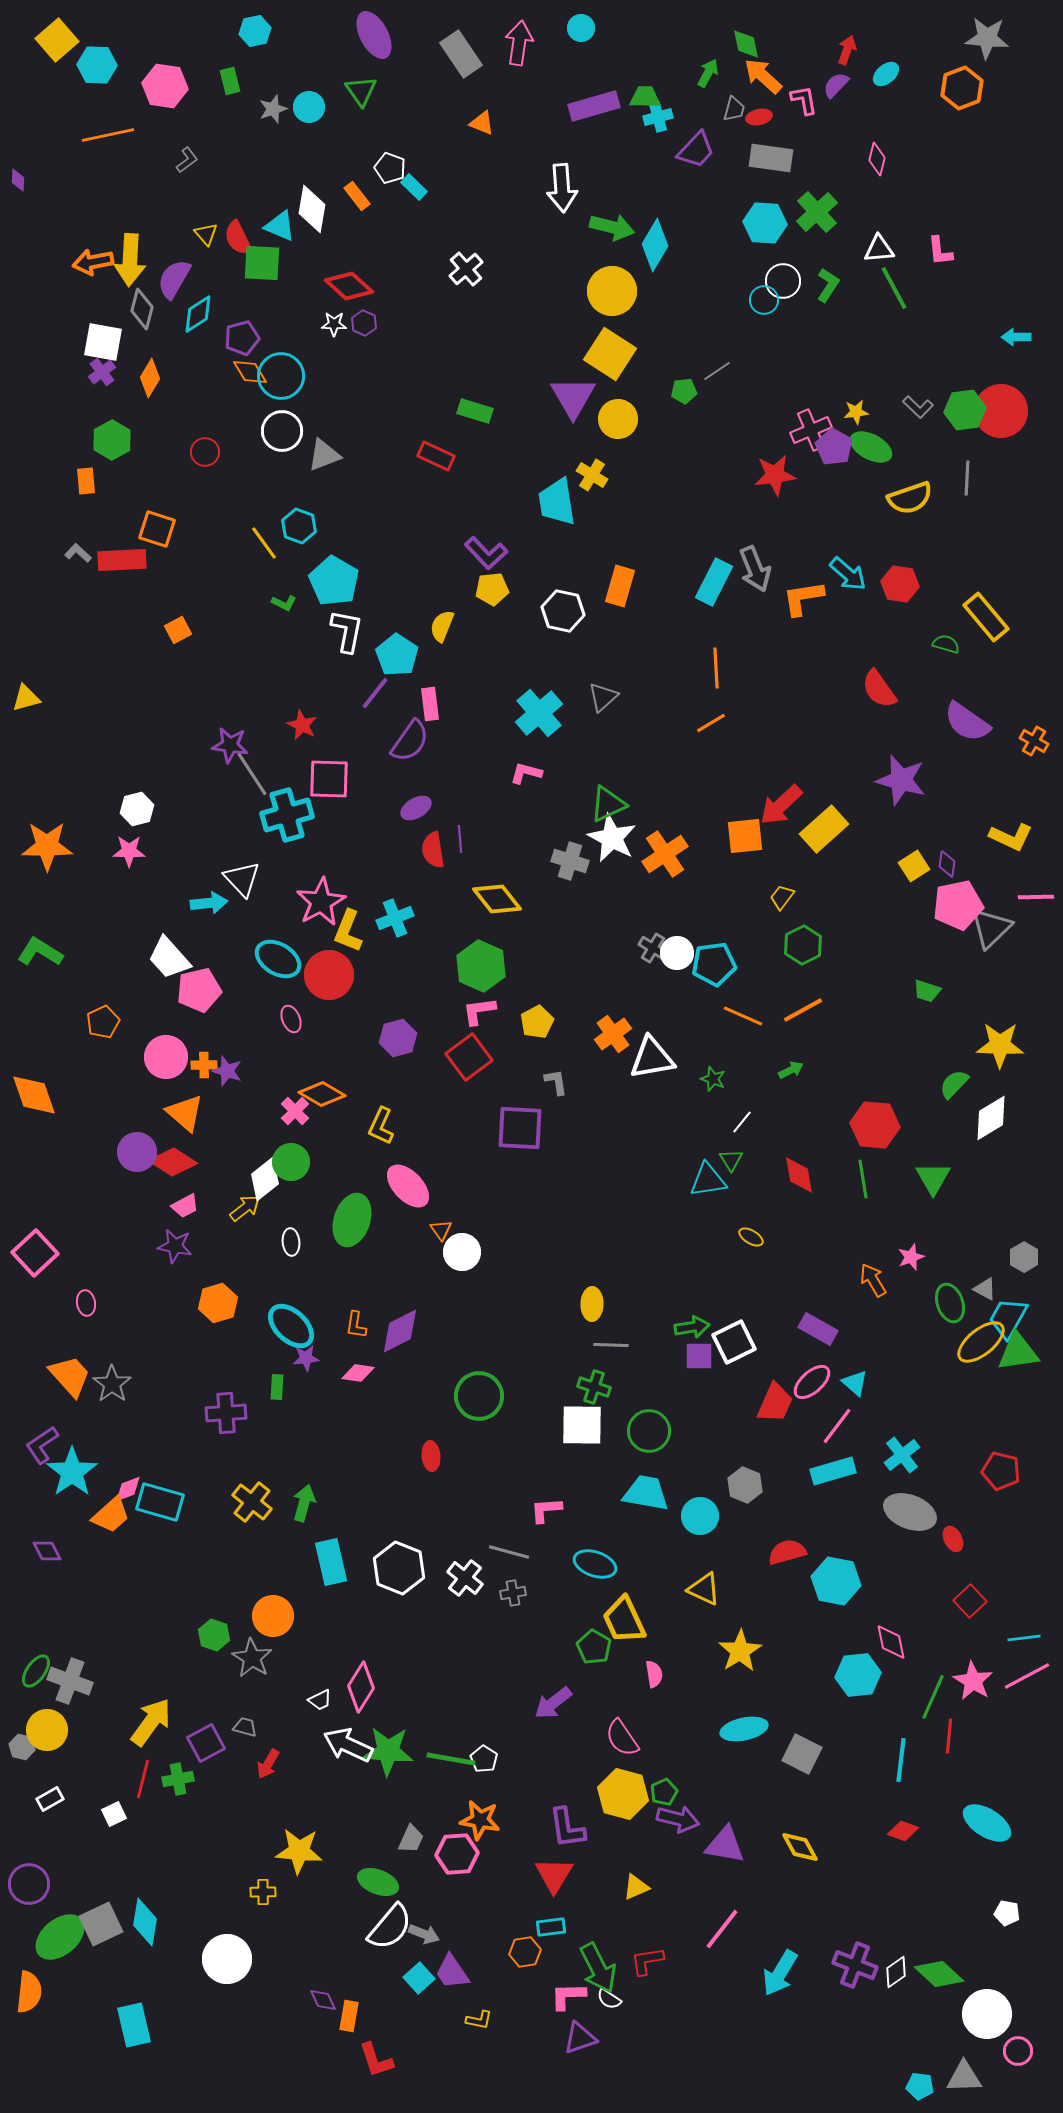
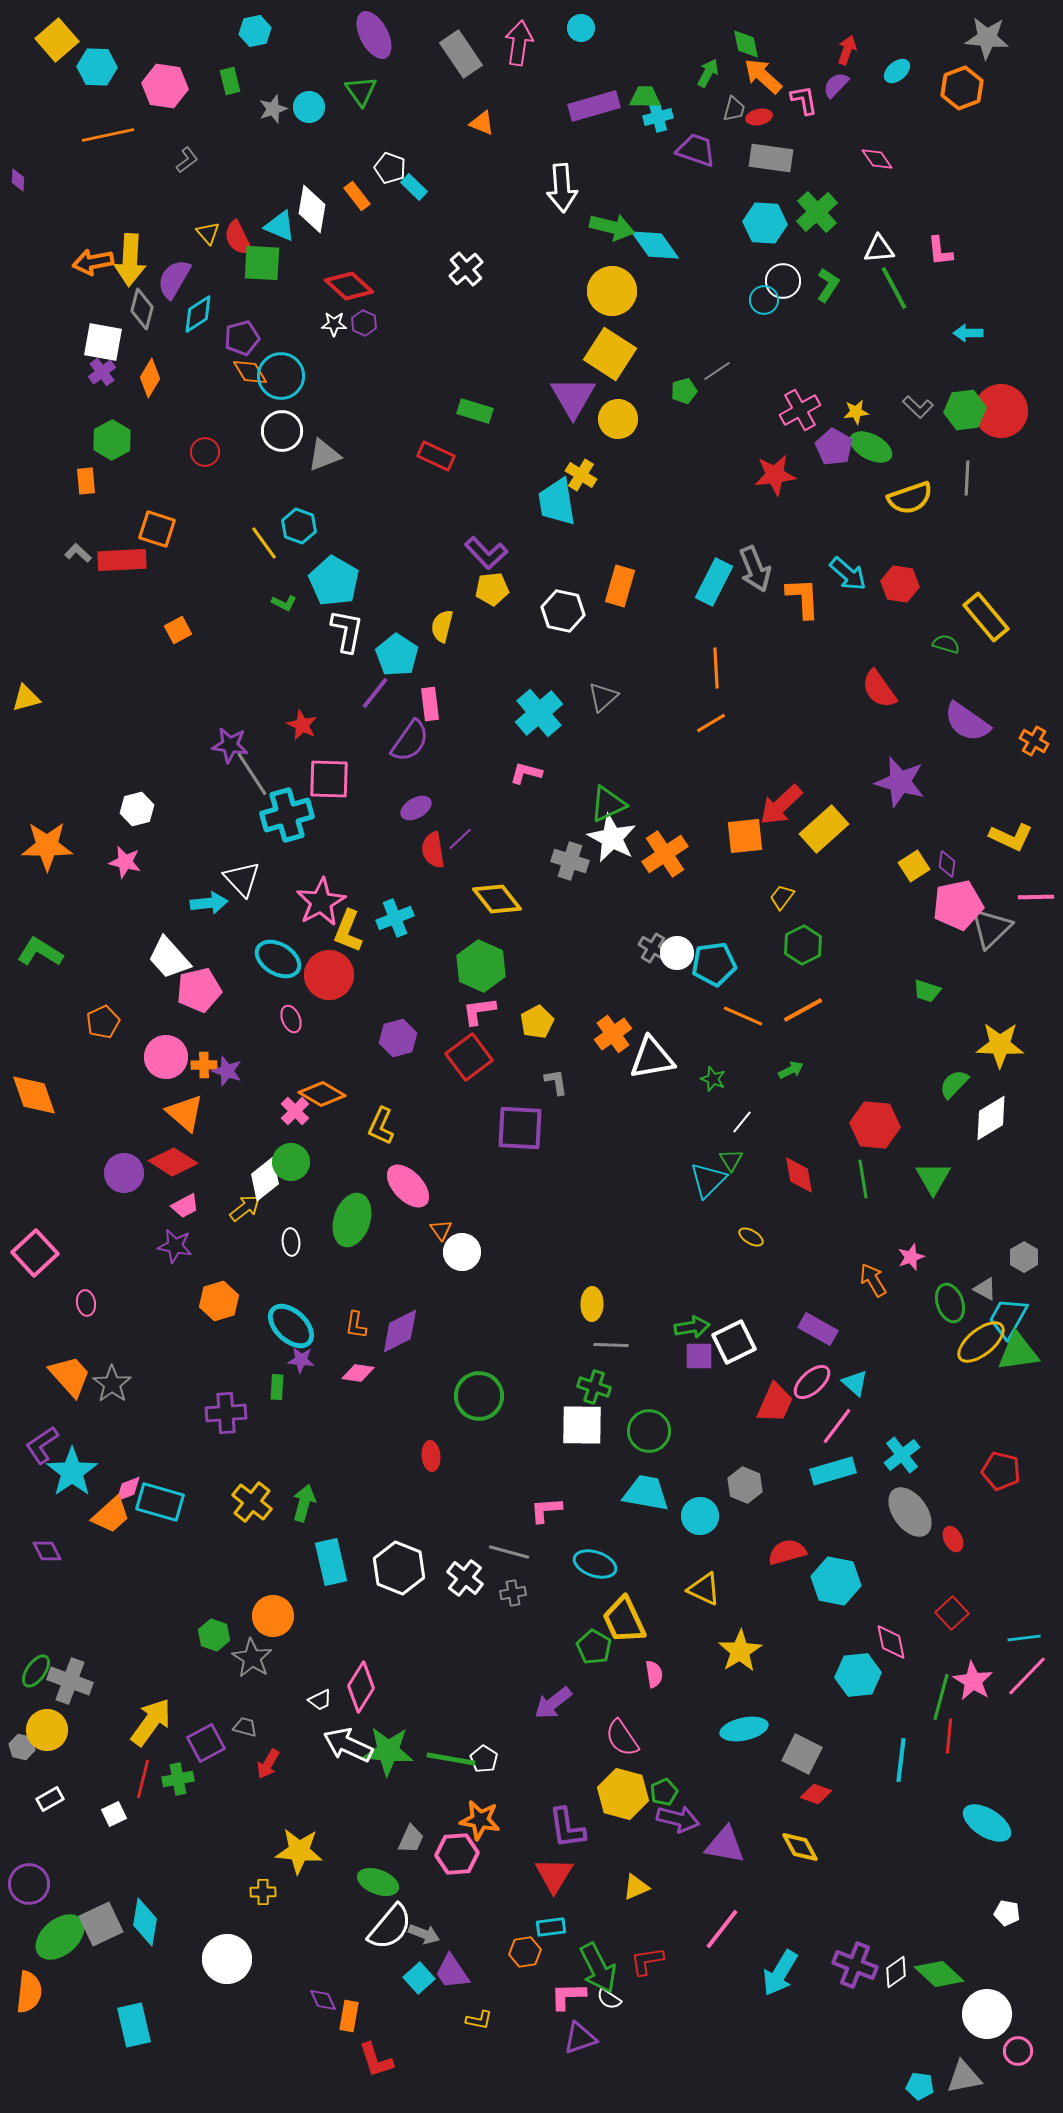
cyan hexagon at (97, 65): moved 2 px down
cyan ellipse at (886, 74): moved 11 px right, 3 px up
purple trapezoid at (696, 150): rotated 114 degrees counterclockwise
pink diamond at (877, 159): rotated 48 degrees counterclockwise
yellow triangle at (206, 234): moved 2 px right, 1 px up
cyan diamond at (655, 245): rotated 66 degrees counterclockwise
cyan arrow at (1016, 337): moved 48 px left, 4 px up
green pentagon at (684, 391): rotated 10 degrees counterclockwise
pink cross at (811, 430): moved 11 px left, 20 px up; rotated 6 degrees counterclockwise
yellow cross at (592, 475): moved 11 px left
orange L-shape at (803, 598): rotated 96 degrees clockwise
yellow semicircle at (442, 626): rotated 8 degrees counterclockwise
purple star at (901, 780): moved 1 px left, 2 px down
purple line at (460, 839): rotated 52 degrees clockwise
pink star at (129, 851): moved 4 px left, 11 px down; rotated 12 degrees clockwise
purple circle at (137, 1152): moved 13 px left, 21 px down
cyan triangle at (708, 1180): rotated 36 degrees counterclockwise
orange hexagon at (218, 1303): moved 1 px right, 2 px up
purple star at (306, 1358): moved 5 px left, 2 px down; rotated 12 degrees clockwise
gray ellipse at (910, 1512): rotated 33 degrees clockwise
red square at (970, 1601): moved 18 px left, 12 px down
pink line at (1027, 1676): rotated 18 degrees counterclockwise
green line at (933, 1697): moved 8 px right; rotated 9 degrees counterclockwise
red diamond at (903, 1831): moved 87 px left, 37 px up
gray triangle at (964, 2077): rotated 9 degrees counterclockwise
